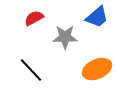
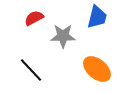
blue trapezoid: rotated 35 degrees counterclockwise
gray star: moved 2 px left, 1 px up
orange ellipse: rotated 64 degrees clockwise
